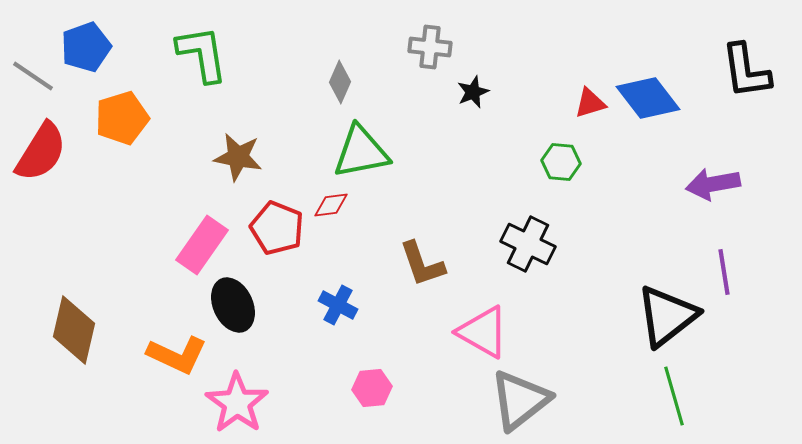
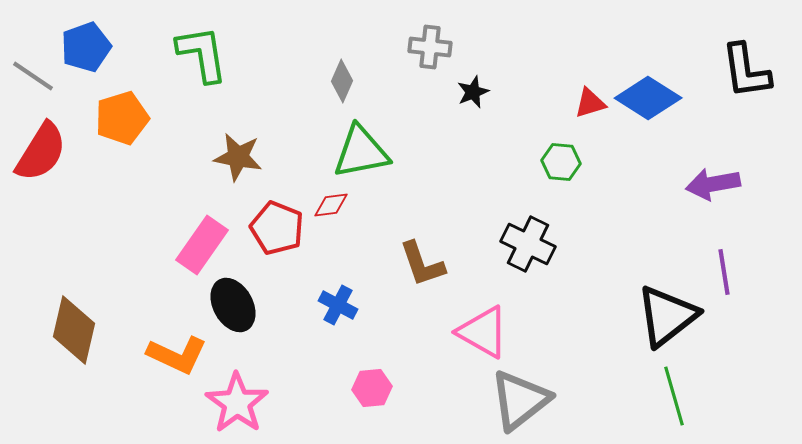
gray diamond: moved 2 px right, 1 px up
blue diamond: rotated 20 degrees counterclockwise
black ellipse: rotated 4 degrees counterclockwise
